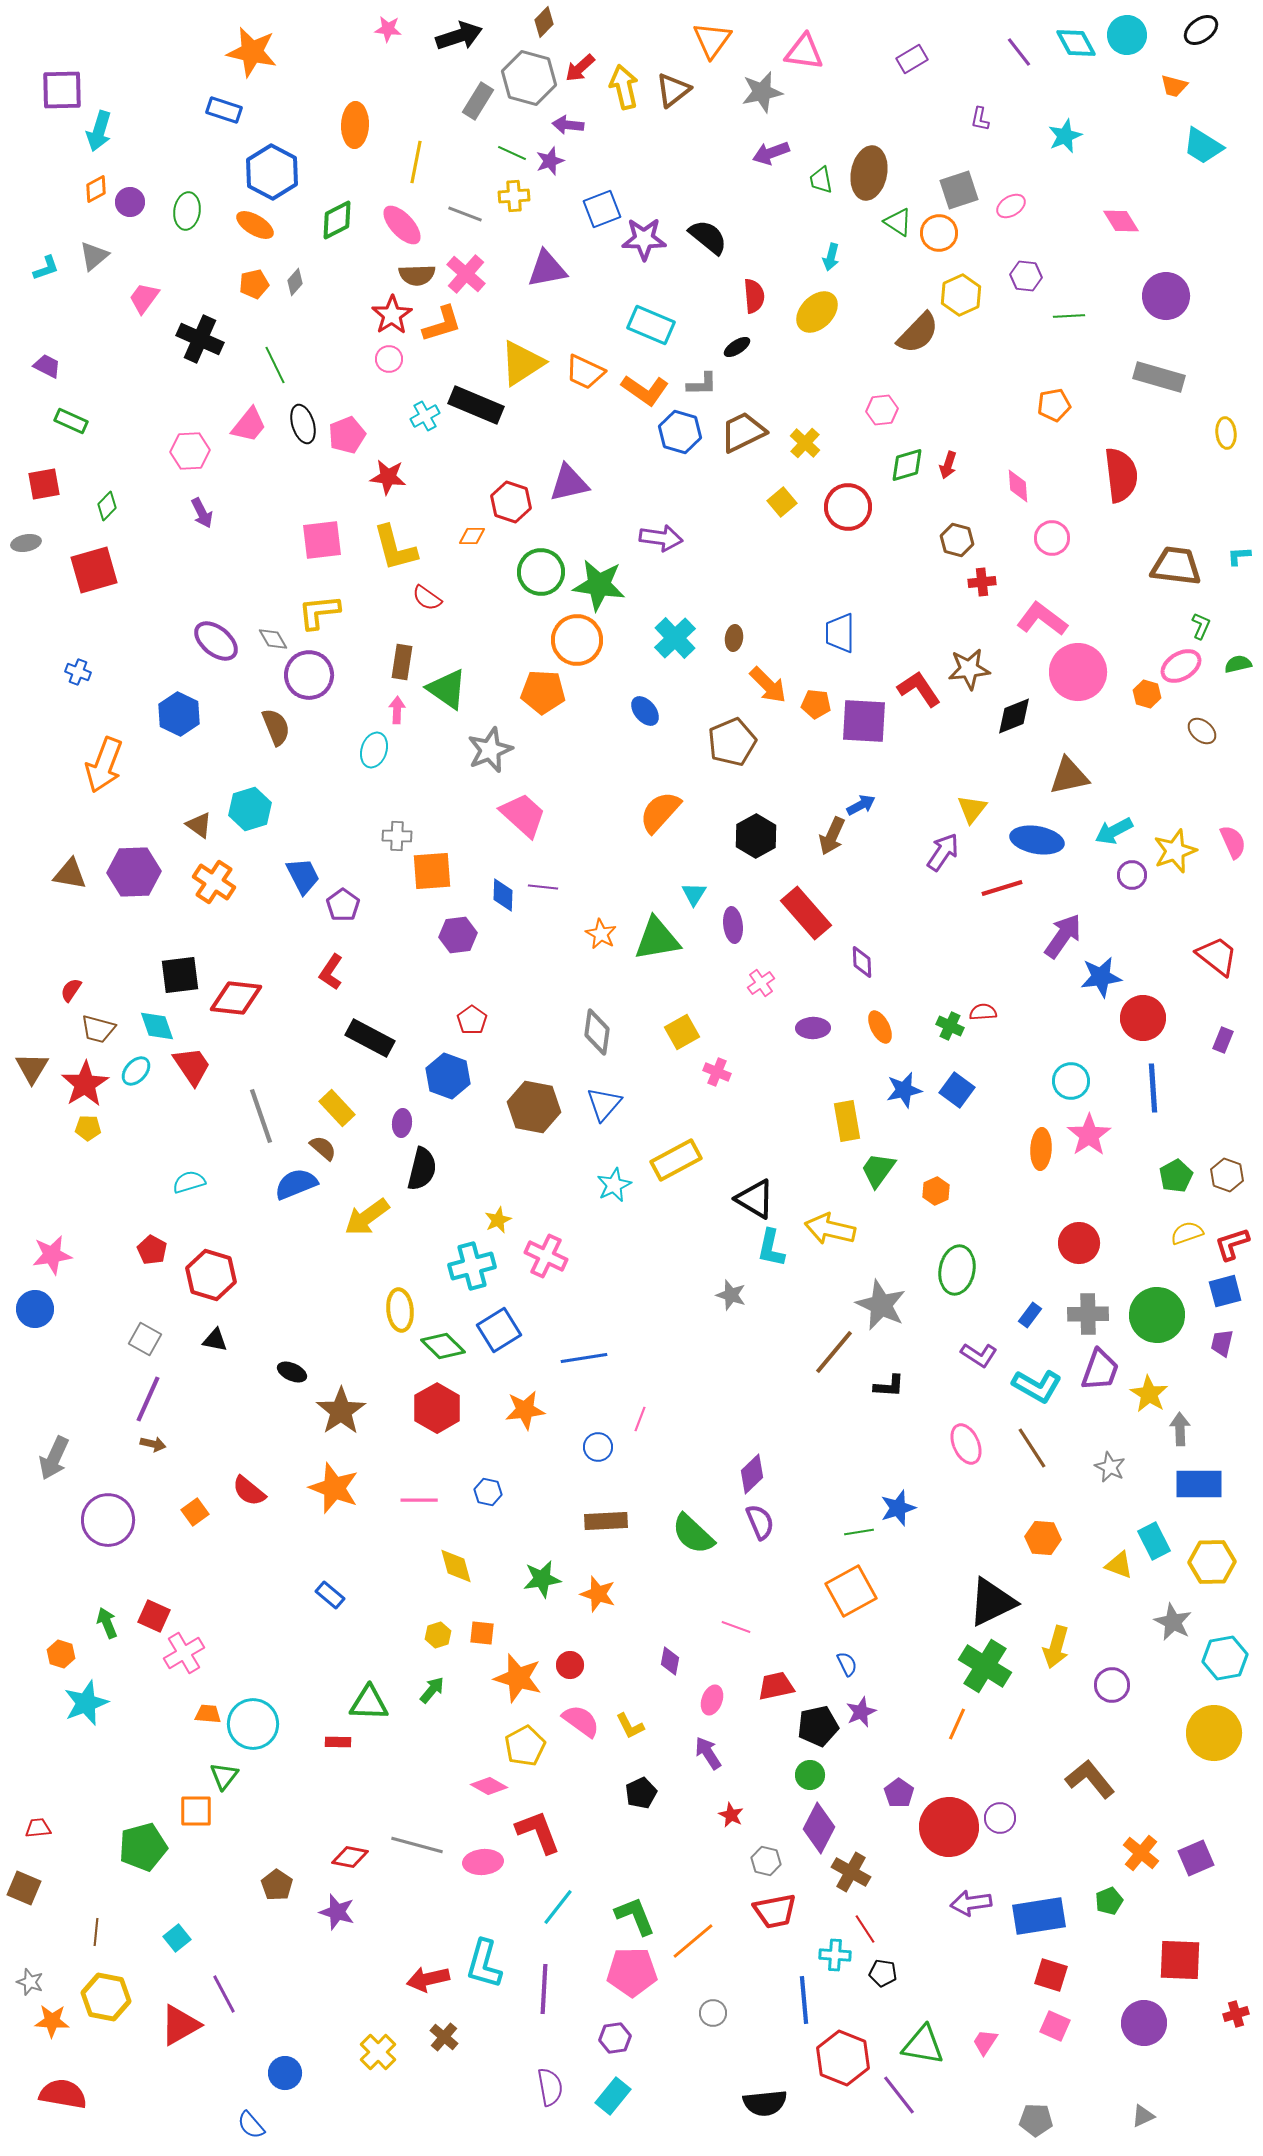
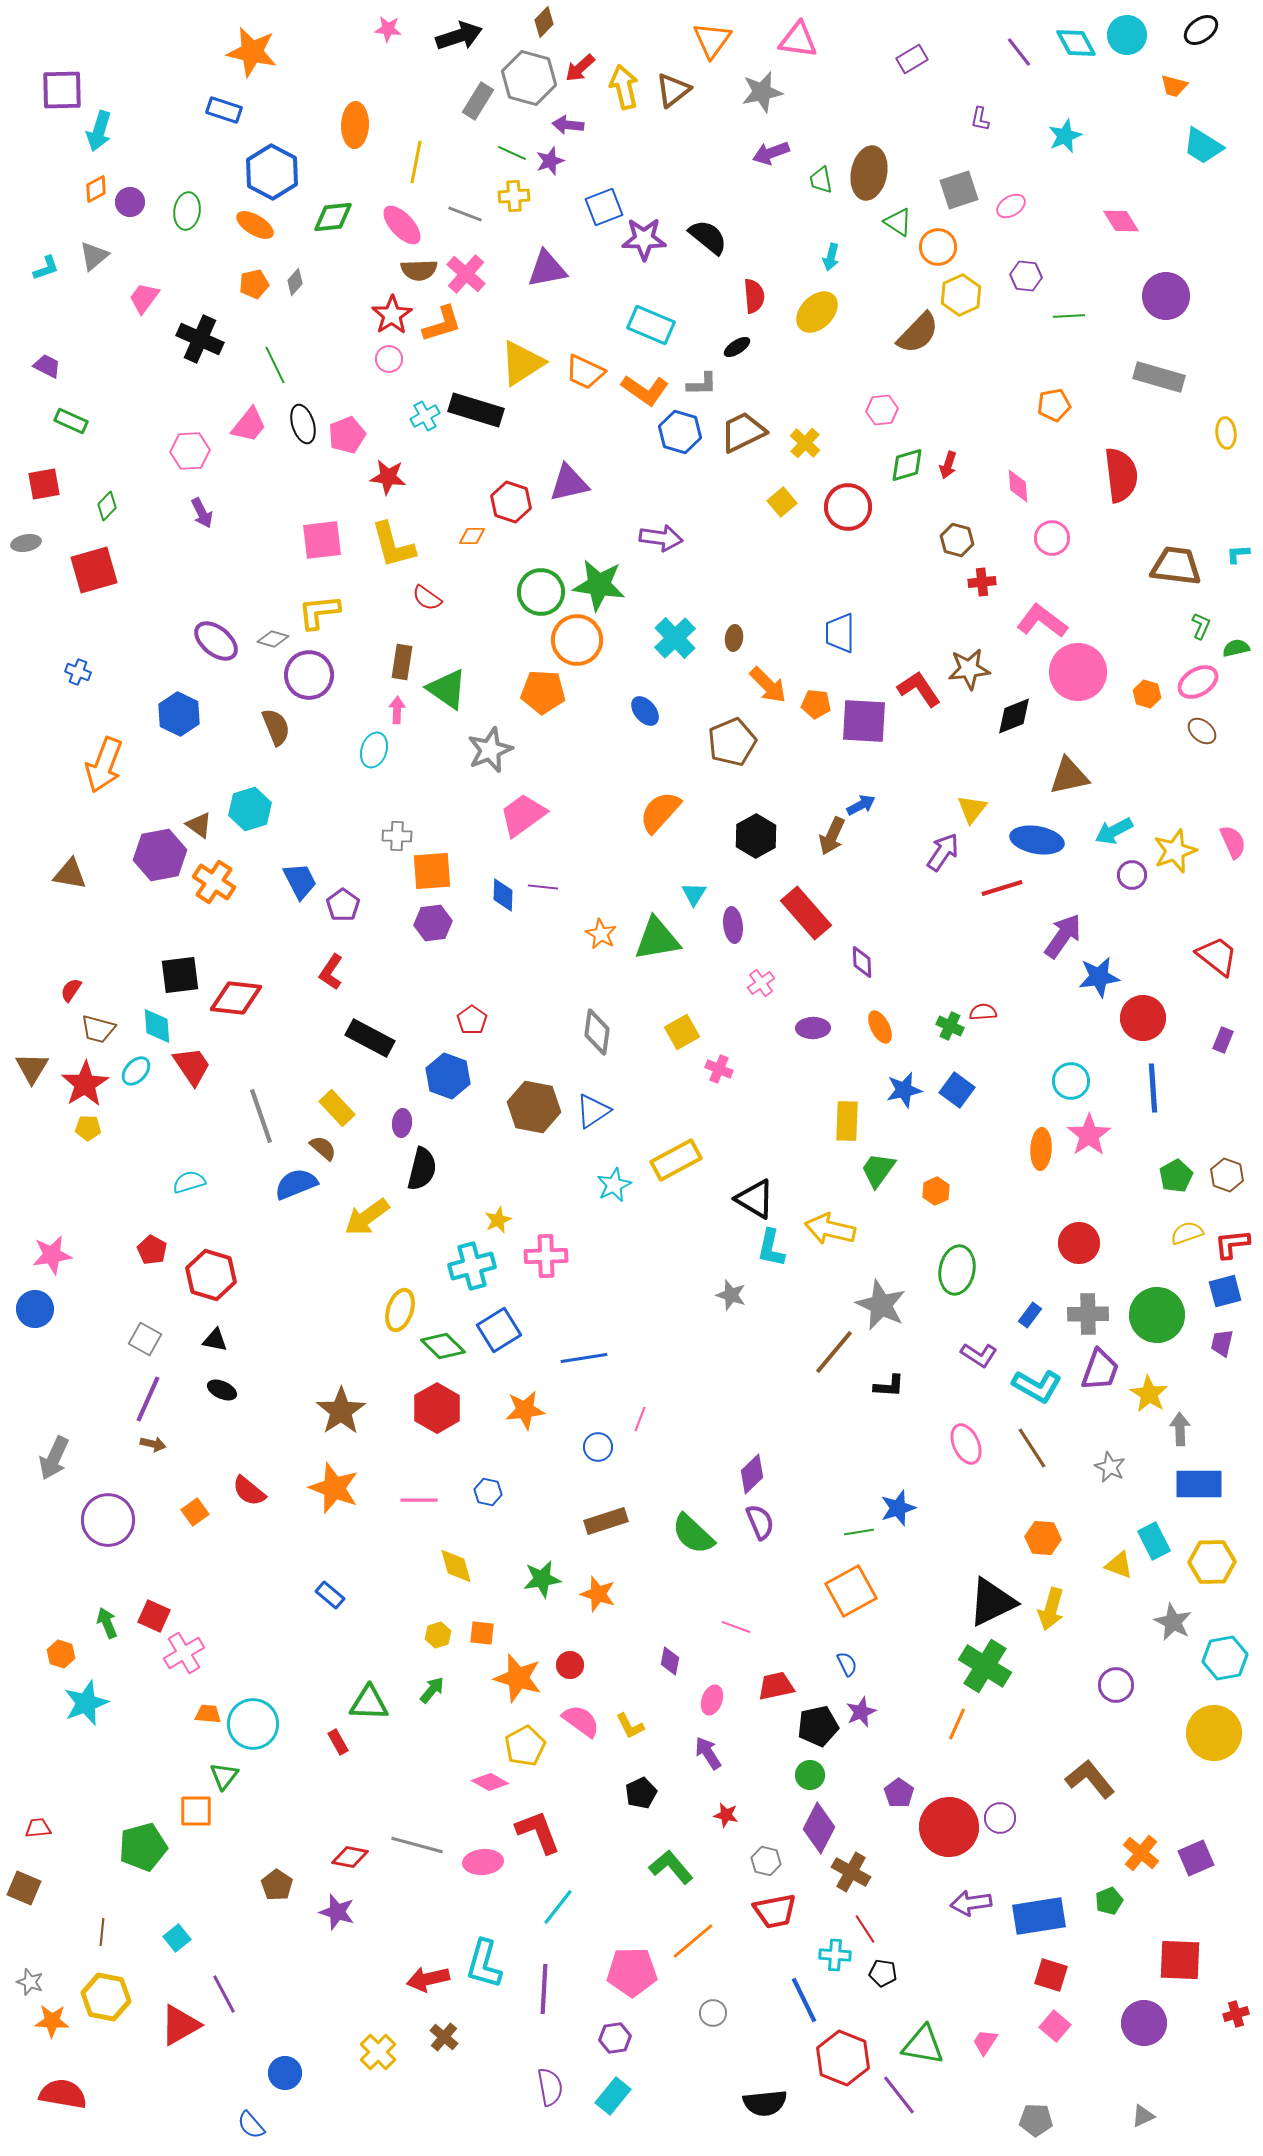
pink triangle at (804, 52): moved 6 px left, 12 px up
blue square at (602, 209): moved 2 px right, 2 px up
green diamond at (337, 220): moved 4 px left, 3 px up; rotated 21 degrees clockwise
orange circle at (939, 233): moved 1 px left, 14 px down
brown semicircle at (417, 275): moved 2 px right, 5 px up
black rectangle at (476, 405): moved 5 px down; rotated 6 degrees counterclockwise
yellow L-shape at (395, 548): moved 2 px left, 3 px up
cyan L-shape at (1239, 556): moved 1 px left, 2 px up
green circle at (541, 572): moved 20 px down
pink L-shape at (1042, 619): moved 2 px down
gray diamond at (273, 639): rotated 44 degrees counterclockwise
green semicircle at (1238, 664): moved 2 px left, 16 px up
pink ellipse at (1181, 666): moved 17 px right, 16 px down
pink trapezoid at (523, 815): rotated 78 degrees counterclockwise
purple hexagon at (134, 872): moved 26 px right, 17 px up; rotated 9 degrees counterclockwise
blue trapezoid at (303, 876): moved 3 px left, 5 px down
purple hexagon at (458, 935): moved 25 px left, 12 px up
blue star at (1101, 977): moved 2 px left
cyan diamond at (157, 1026): rotated 15 degrees clockwise
pink cross at (717, 1072): moved 2 px right, 3 px up
blue triangle at (604, 1104): moved 11 px left, 7 px down; rotated 15 degrees clockwise
yellow rectangle at (847, 1121): rotated 12 degrees clockwise
red L-shape at (1232, 1244): rotated 12 degrees clockwise
pink cross at (546, 1256): rotated 27 degrees counterclockwise
yellow ellipse at (400, 1310): rotated 24 degrees clockwise
black ellipse at (292, 1372): moved 70 px left, 18 px down
brown rectangle at (606, 1521): rotated 15 degrees counterclockwise
yellow arrow at (1056, 1647): moved 5 px left, 38 px up
purple circle at (1112, 1685): moved 4 px right
red rectangle at (338, 1742): rotated 60 degrees clockwise
pink diamond at (489, 1786): moved 1 px right, 4 px up
red star at (731, 1815): moved 5 px left; rotated 15 degrees counterclockwise
green L-shape at (635, 1916): moved 36 px right, 49 px up; rotated 18 degrees counterclockwise
brown line at (96, 1932): moved 6 px right
blue line at (804, 2000): rotated 21 degrees counterclockwise
pink square at (1055, 2026): rotated 16 degrees clockwise
